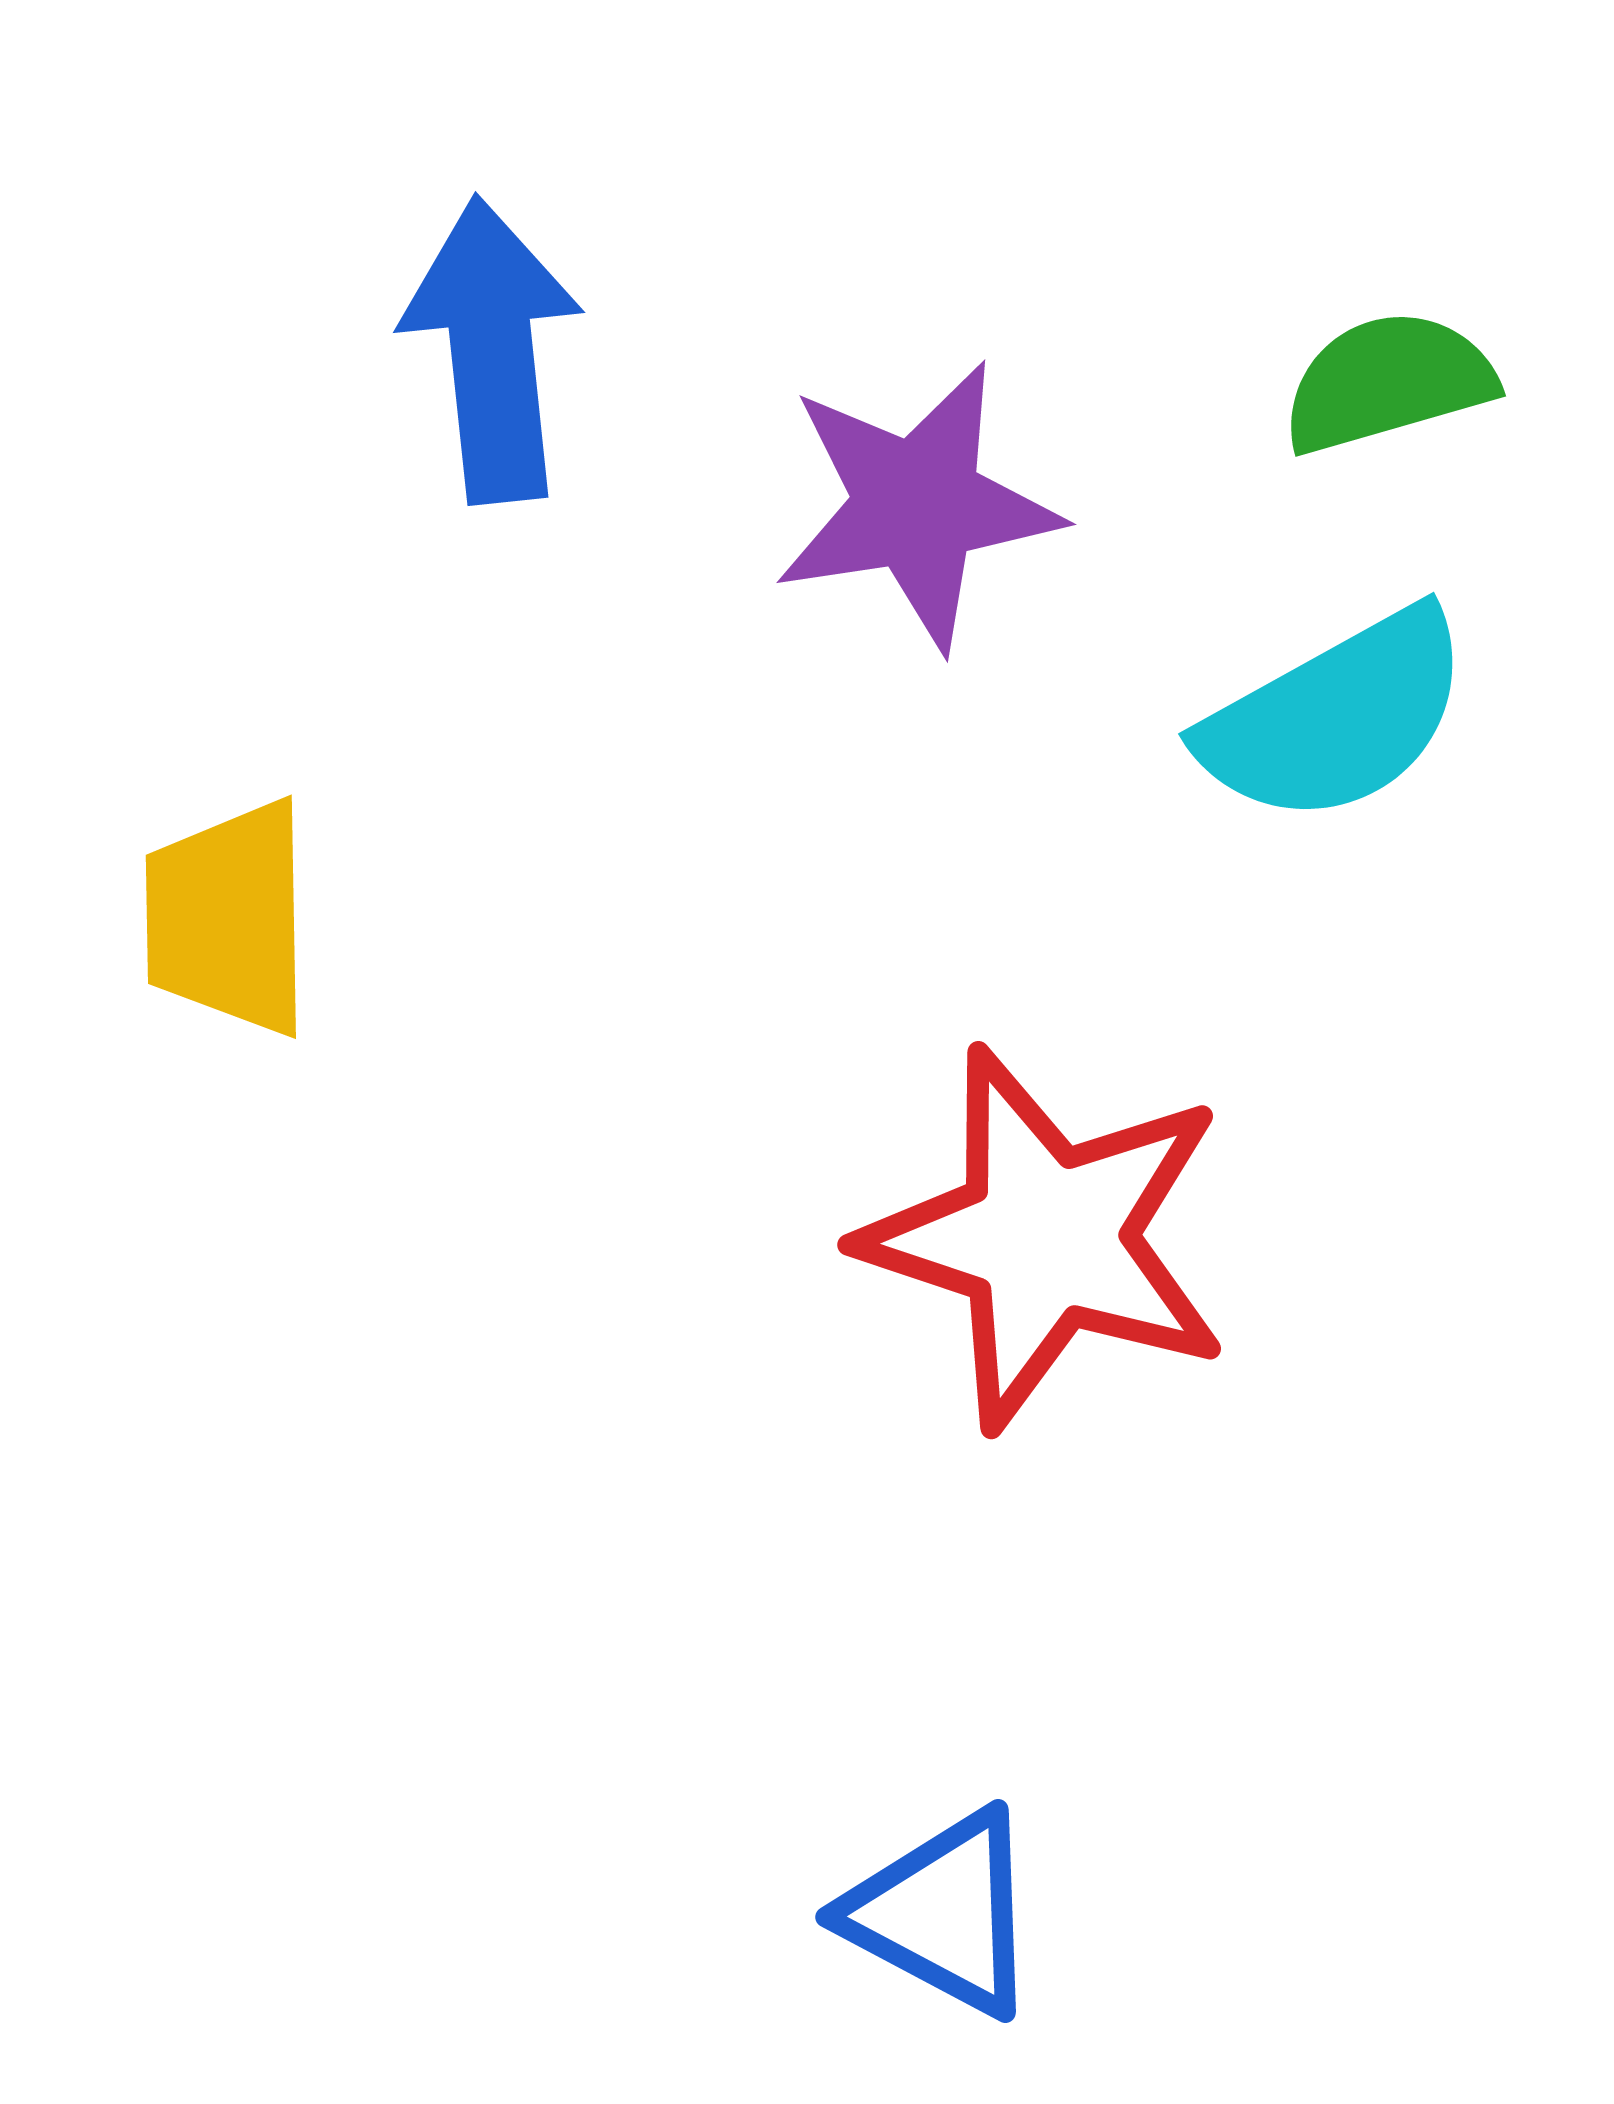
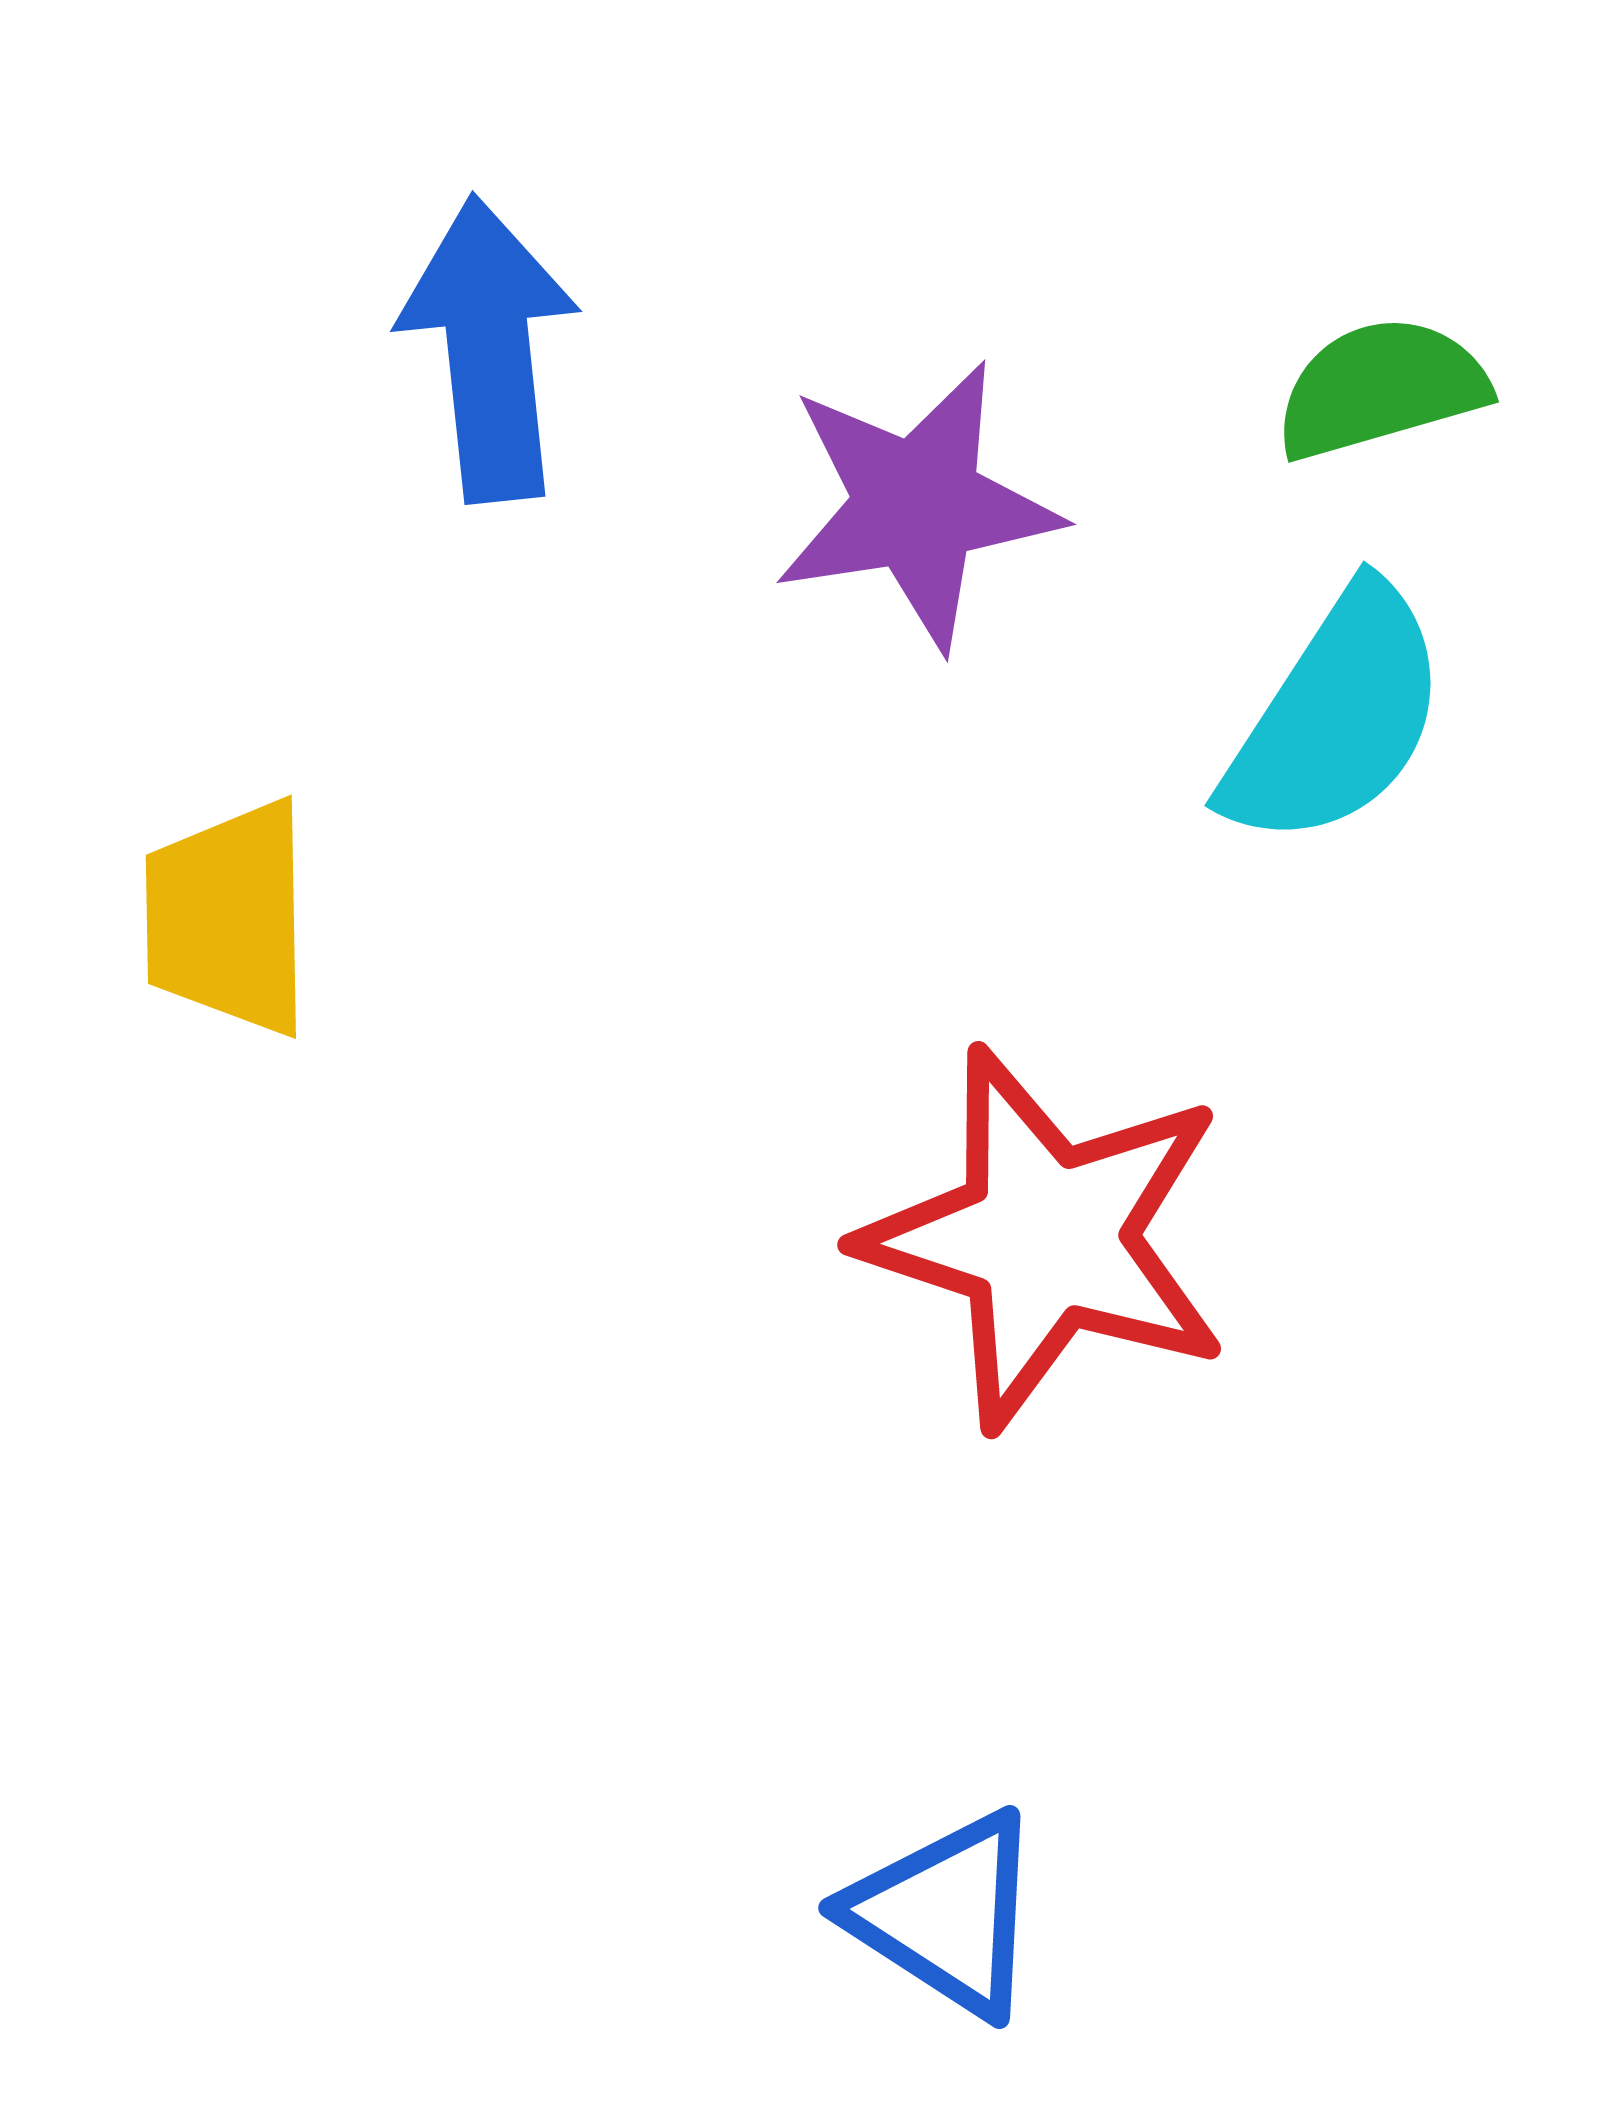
blue arrow: moved 3 px left, 1 px up
green semicircle: moved 7 px left, 6 px down
cyan semicircle: rotated 28 degrees counterclockwise
blue triangle: moved 3 px right, 1 px down; rotated 5 degrees clockwise
